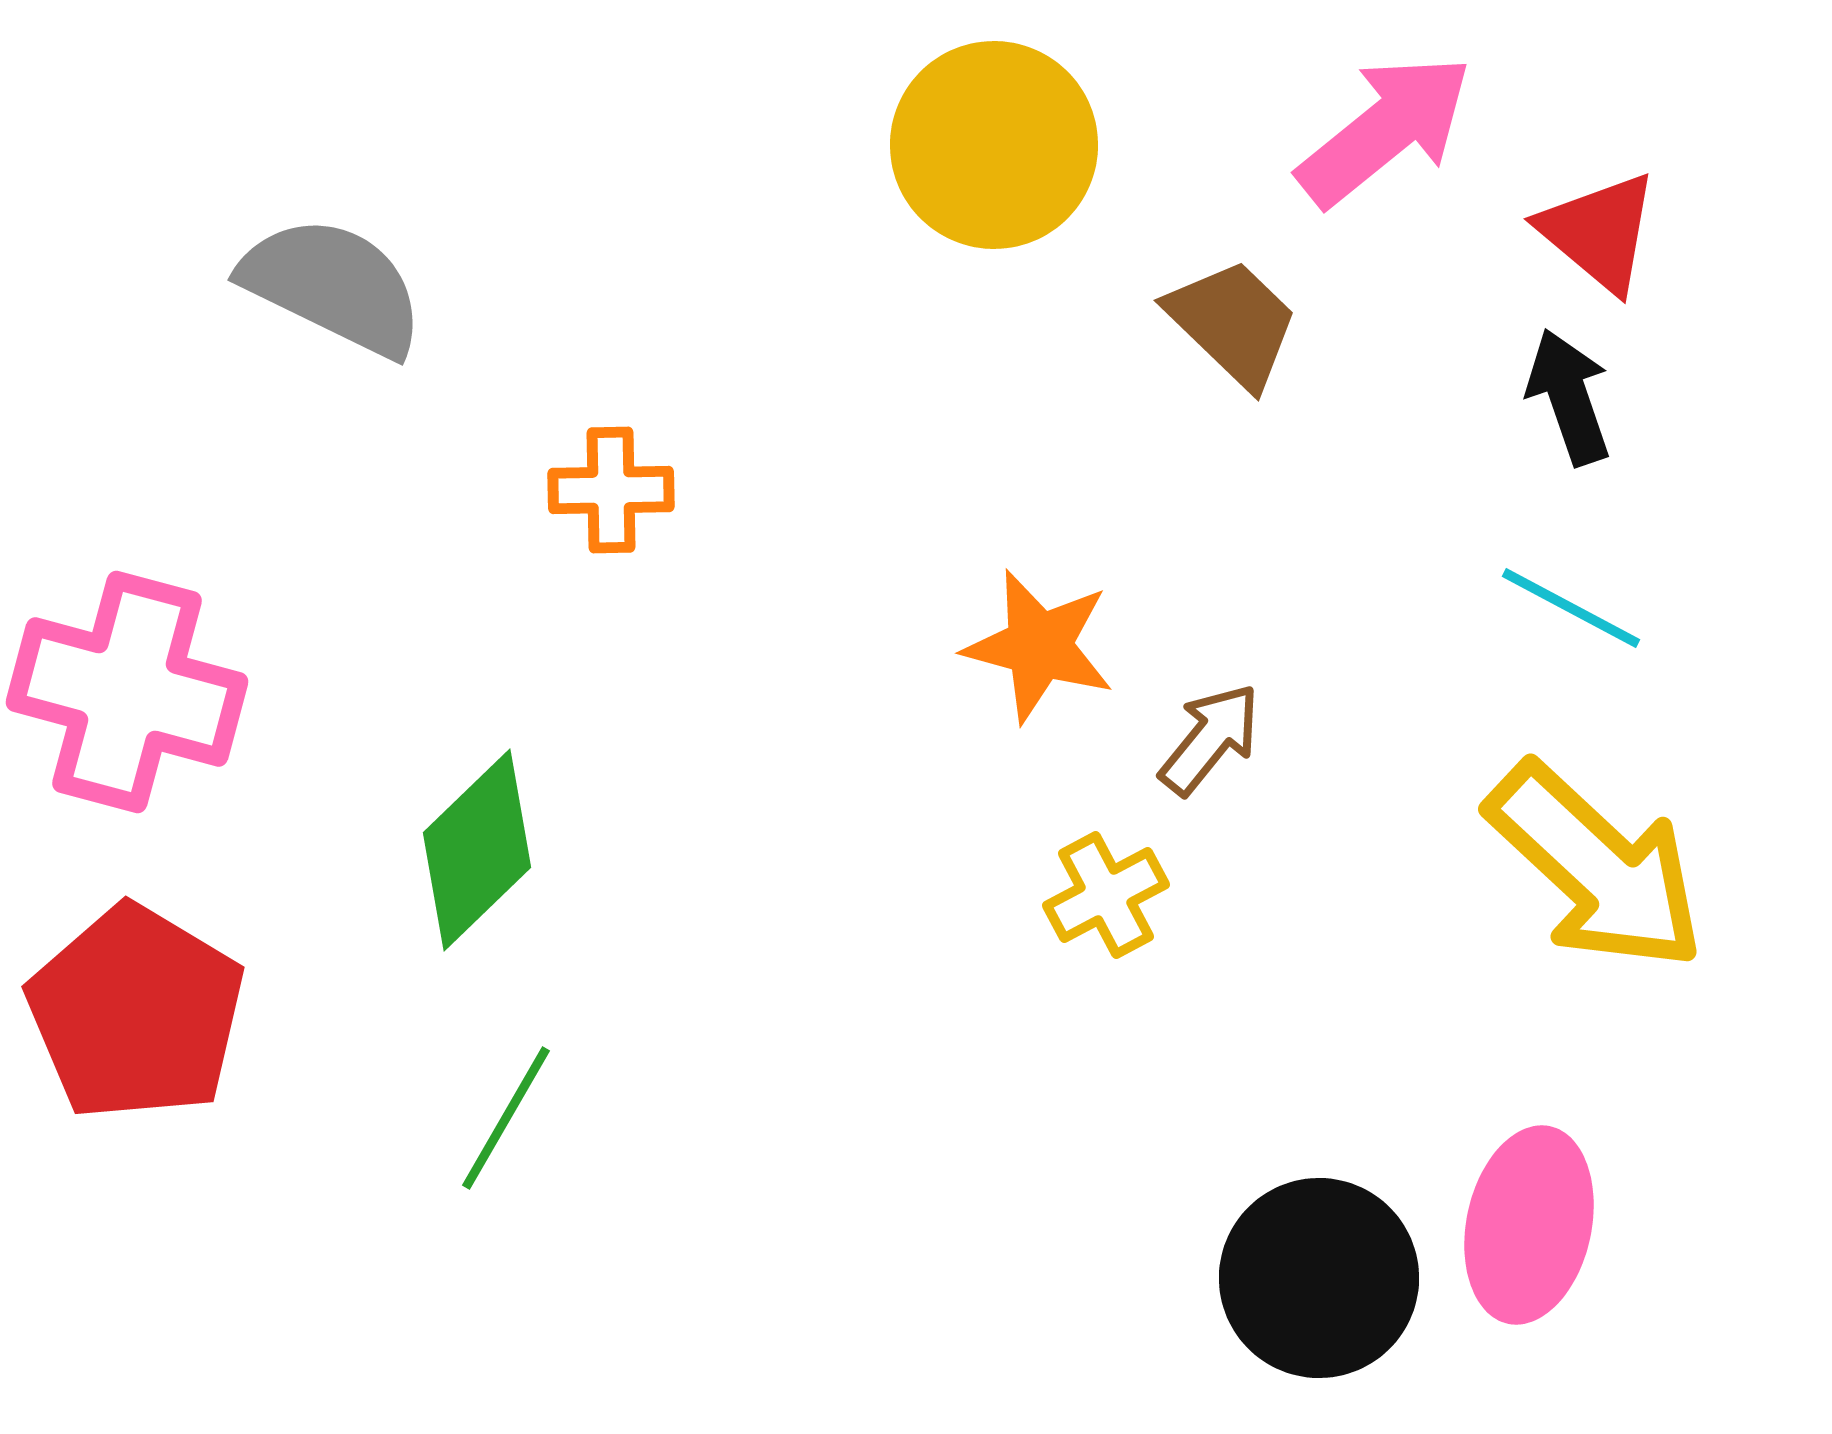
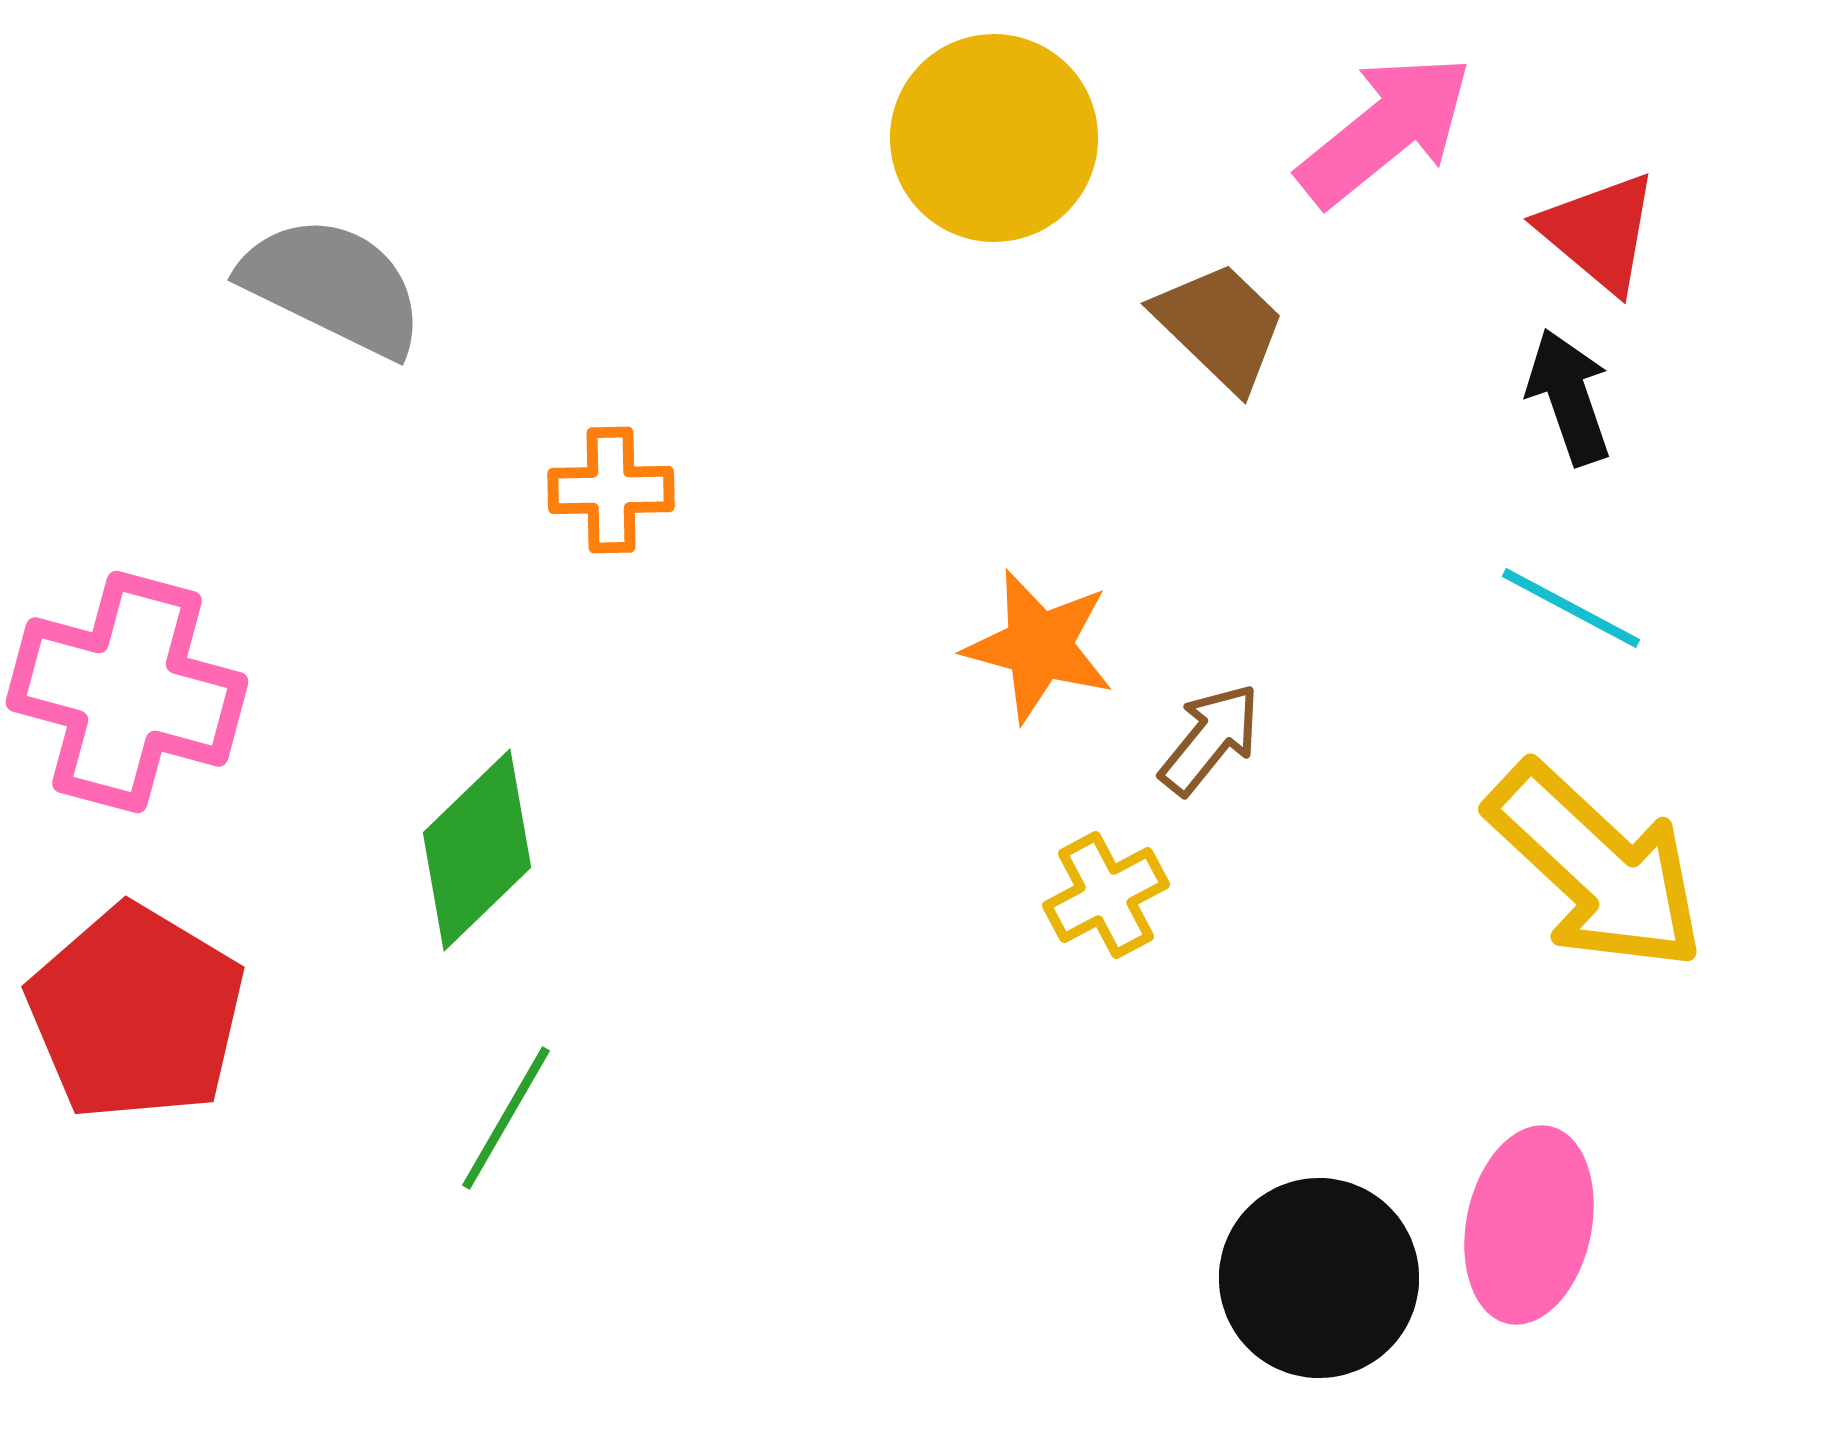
yellow circle: moved 7 px up
brown trapezoid: moved 13 px left, 3 px down
